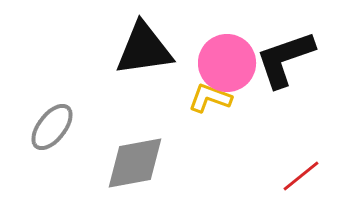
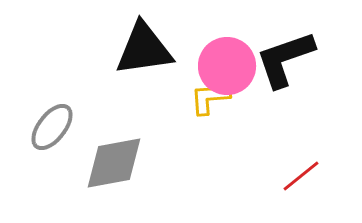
pink circle: moved 3 px down
yellow L-shape: rotated 24 degrees counterclockwise
gray diamond: moved 21 px left
